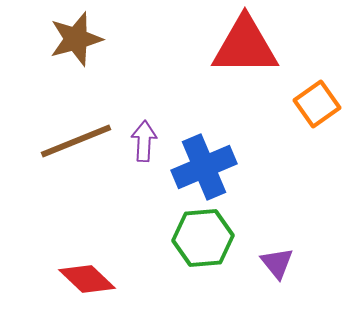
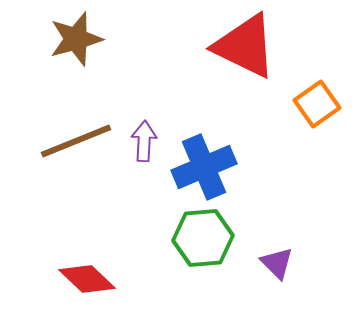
red triangle: rotated 26 degrees clockwise
purple triangle: rotated 6 degrees counterclockwise
